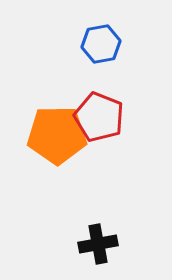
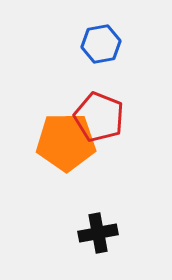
orange pentagon: moved 9 px right, 7 px down
black cross: moved 11 px up
